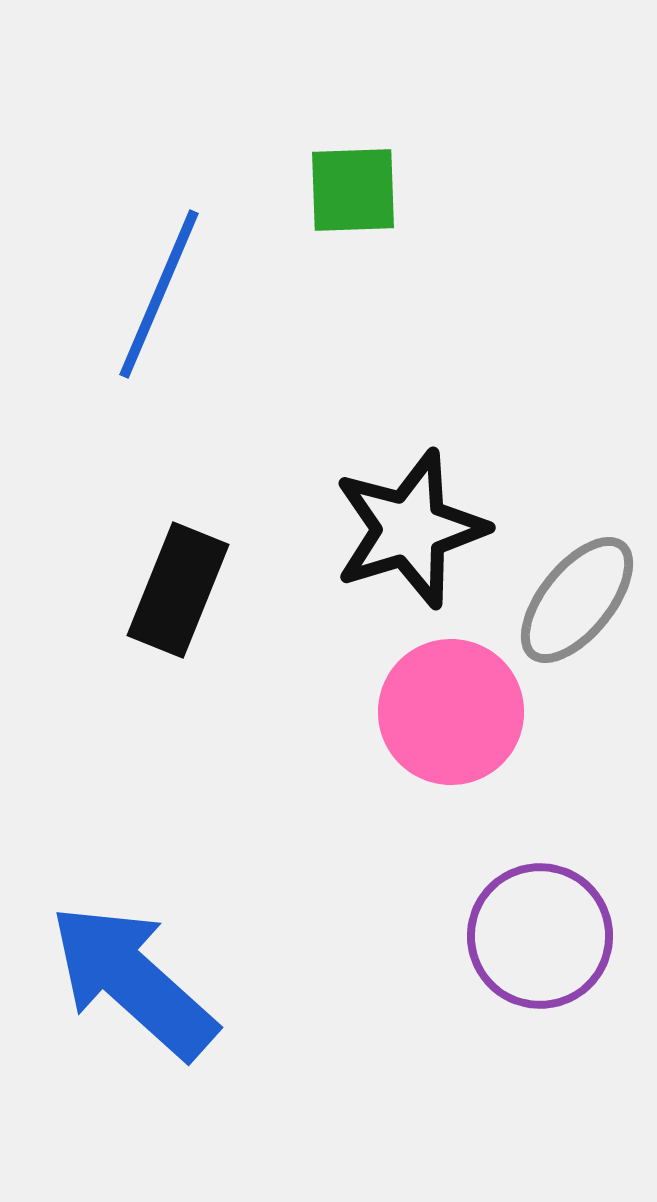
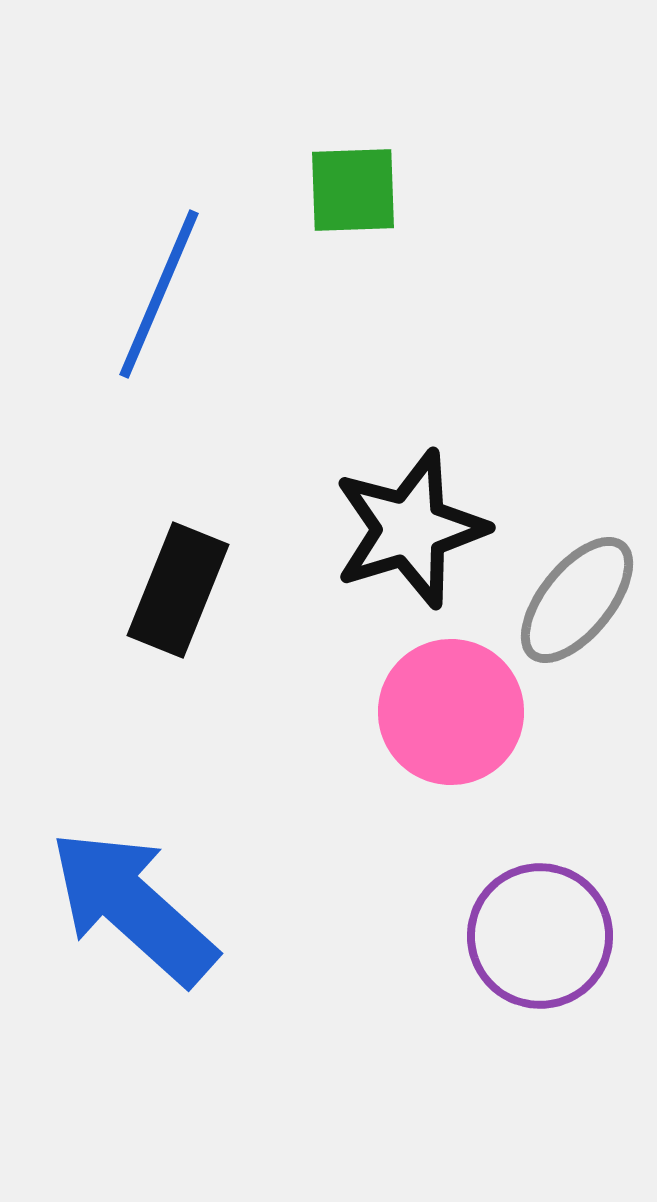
blue arrow: moved 74 px up
